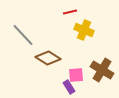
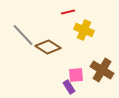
red line: moved 2 px left
brown diamond: moved 11 px up
